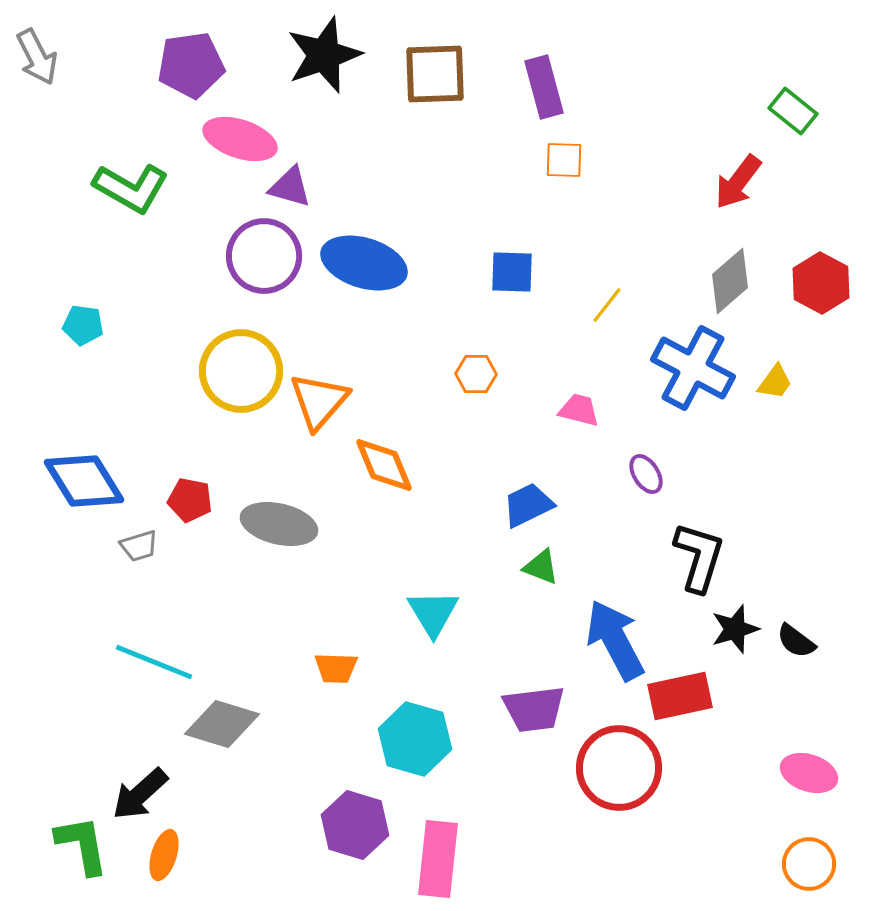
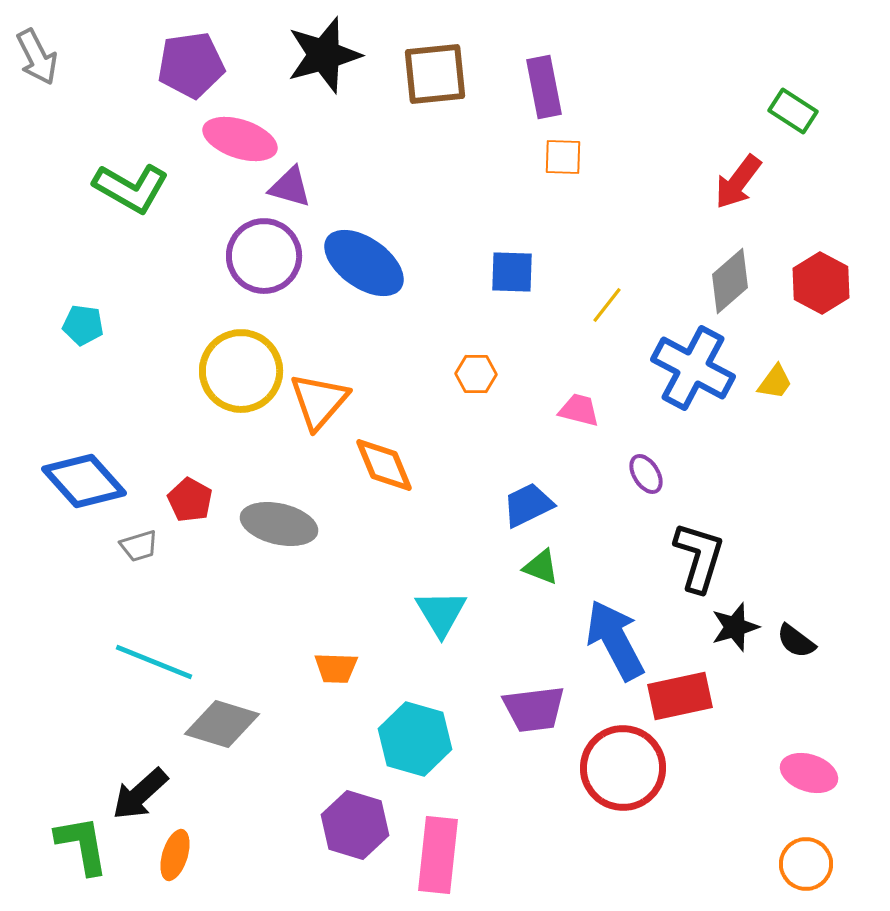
black star at (324, 55): rotated 4 degrees clockwise
brown square at (435, 74): rotated 4 degrees counterclockwise
purple rectangle at (544, 87): rotated 4 degrees clockwise
green rectangle at (793, 111): rotated 6 degrees counterclockwise
orange square at (564, 160): moved 1 px left, 3 px up
blue ellipse at (364, 263): rotated 18 degrees clockwise
blue diamond at (84, 481): rotated 10 degrees counterclockwise
red pentagon at (190, 500): rotated 18 degrees clockwise
cyan triangle at (433, 613): moved 8 px right
black star at (735, 629): moved 2 px up
red circle at (619, 768): moved 4 px right
orange ellipse at (164, 855): moved 11 px right
pink rectangle at (438, 859): moved 4 px up
orange circle at (809, 864): moved 3 px left
